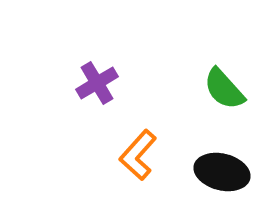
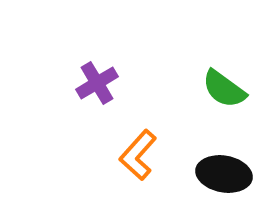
green semicircle: rotated 12 degrees counterclockwise
black ellipse: moved 2 px right, 2 px down; rotated 4 degrees counterclockwise
